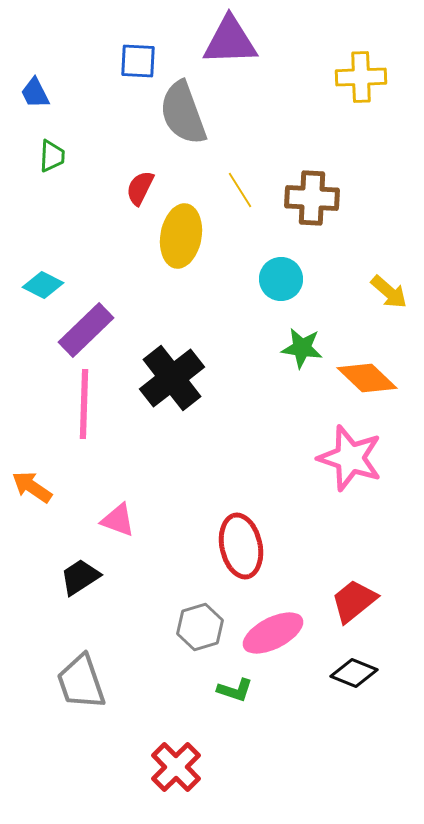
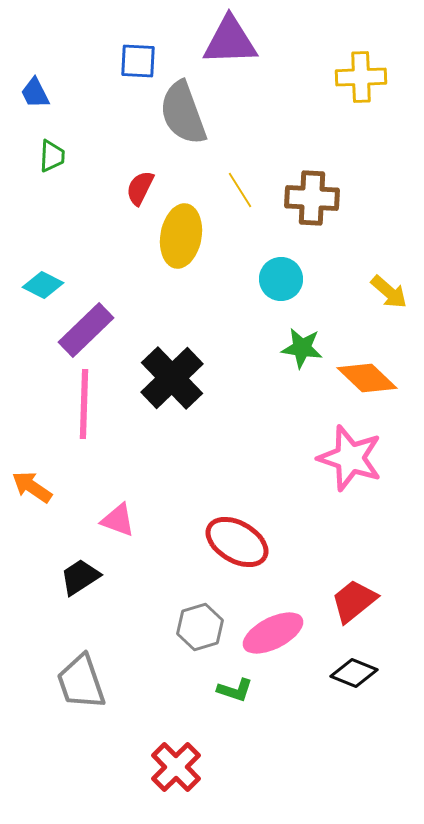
black cross: rotated 6 degrees counterclockwise
red ellipse: moved 4 px left, 4 px up; rotated 48 degrees counterclockwise
